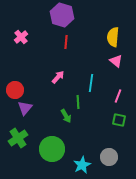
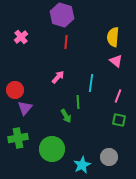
green cross: rotated 24 degrees clockwise
